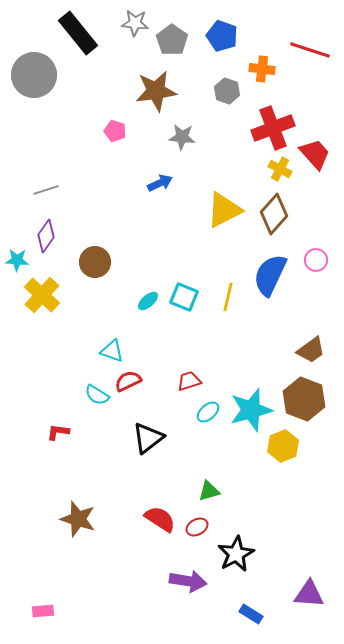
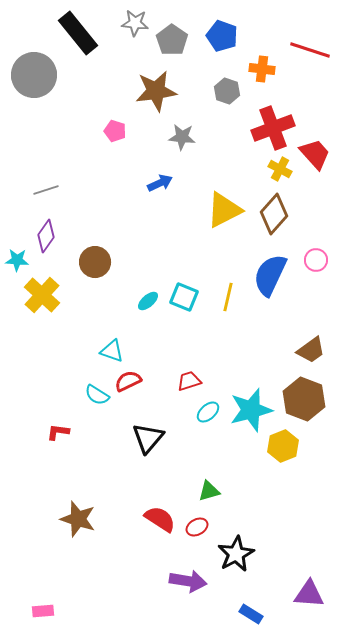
black triangle at (148, 438): rotated 12 degrees counterclockwise
